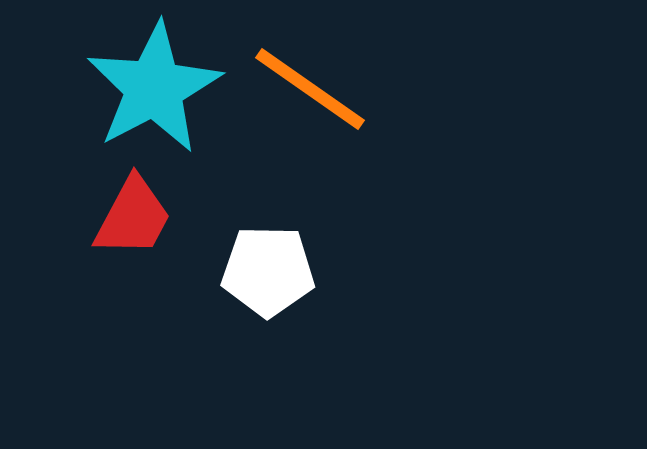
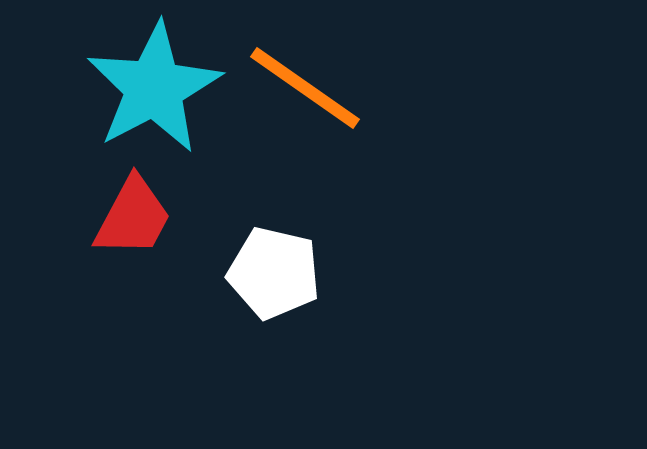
orange line: moved 5 px left, 1 px up
white pentagon: moved 6 px right, 2 px down; rotated 12 degrees clockwise
